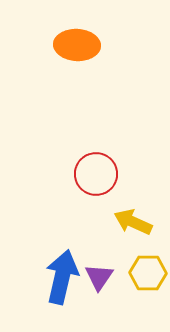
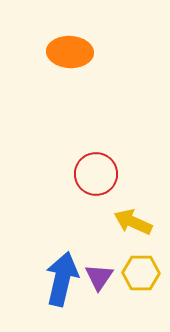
orange ellipse: moved 7 px left, 7 px down
yellow hexagon: moved 7 px left
blue arrow: moved 2 px down
